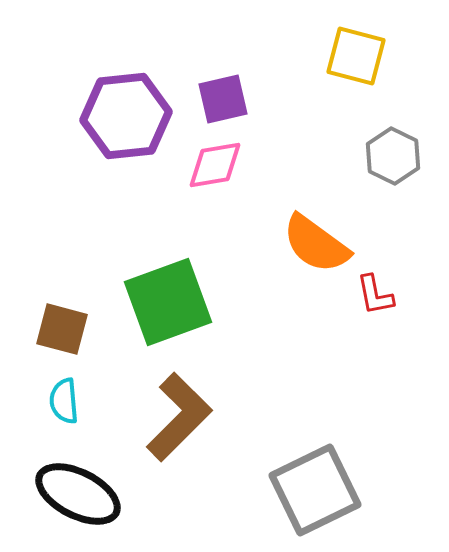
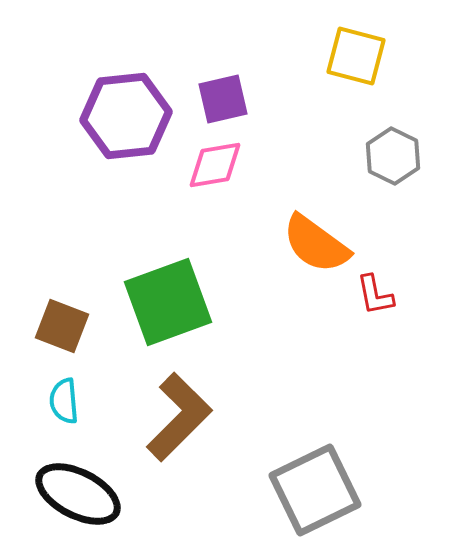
brown square: moved 3 px up; rotated 6 degrees clockwise
